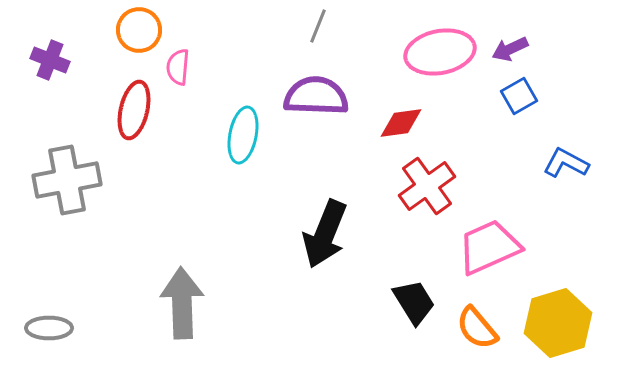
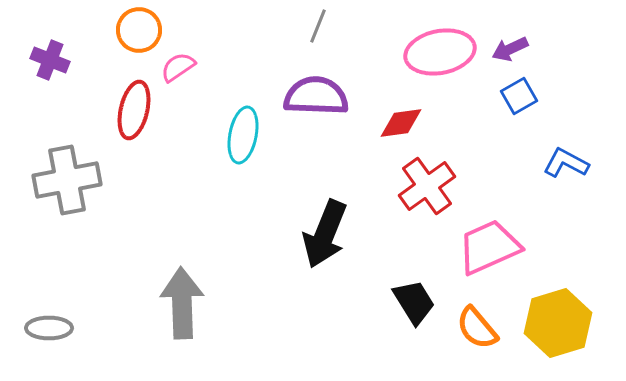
pink semicircle: rotated 51 degrees clockwise
